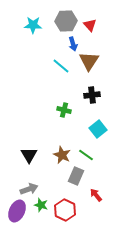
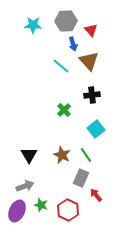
red triangle: moved 1 px right, 5 px down
brown triangle: rotated 15 degrees counterclockwise
green cross: rotated 32 degrees clockwise
cyan square: moved 2 px left
green line: rotated 21 degrees clockwise
gray rectangle: moved 5 px right, 2 px down
gray arrow: moved 4 px left, 3 px up
red hexagon: moved 3 px right
